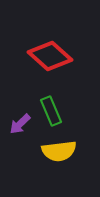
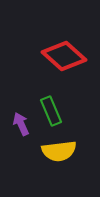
red diamond: moved 14 px right
purple arrow: moved 1 px right; rotated 110 degrees clockwise
